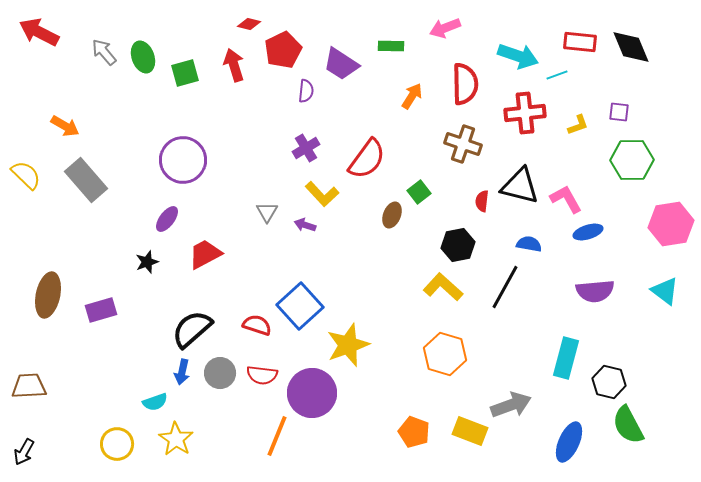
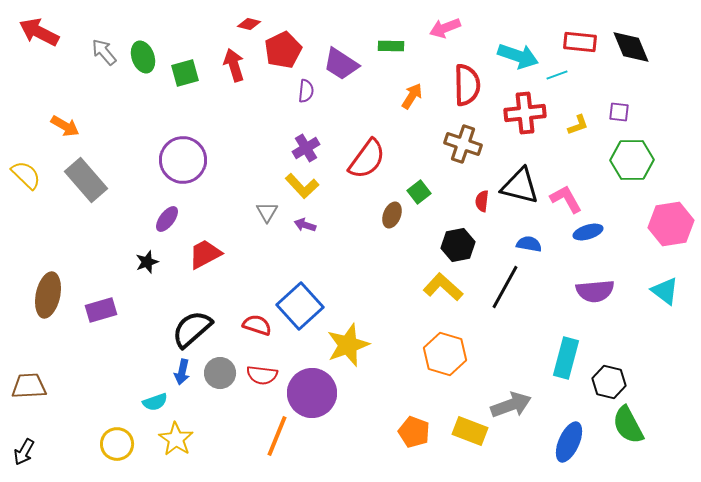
red semicircle at (465, 84): moved 2 px right, 1 px down
yellow L-shape at (322, 194): moved 20 px left, 8 px up
